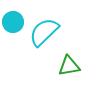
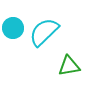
cyan circle: moved 6 px down
